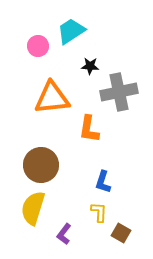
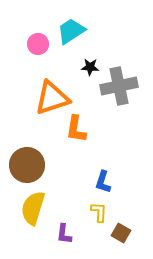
pink circle: moved 2 px up
black star: moved 1 px down
gray cross: moved 6 px up
orange triangle: rotated 12 degrees counterclockwise
orange L-shape: moved 13 px left
brown circle: moved 14 px left
purple L-shape: rotated 30 degrees counterclockwise
